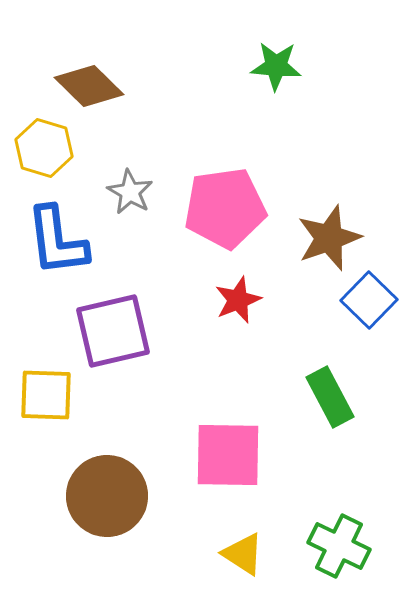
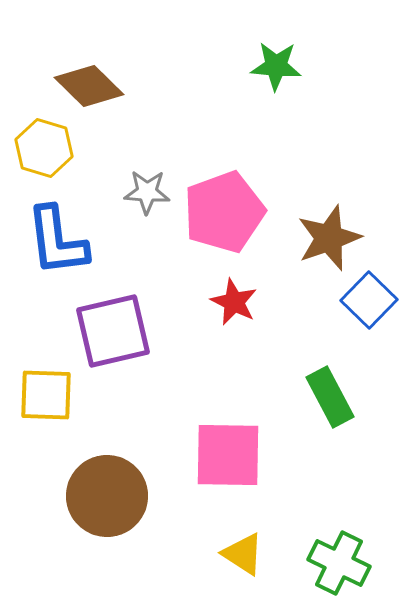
gray star: moved 17 px right; rotated 27 degrees counterclockwise
pink pentagon: moved 1 px left, 4 px down; rotated 12 degrees counterclockwise
red star: moved 4 px left, 2 px down; rotated 24 degrees counterclockwise
green cross: moved 17 px down
